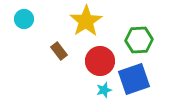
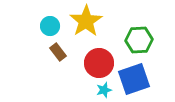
cyan circle: moved 26 px right, 7 px down
brown rectangle: moved 1 px left, 1 px down
red circle: moved 1 px left, 2 px down
